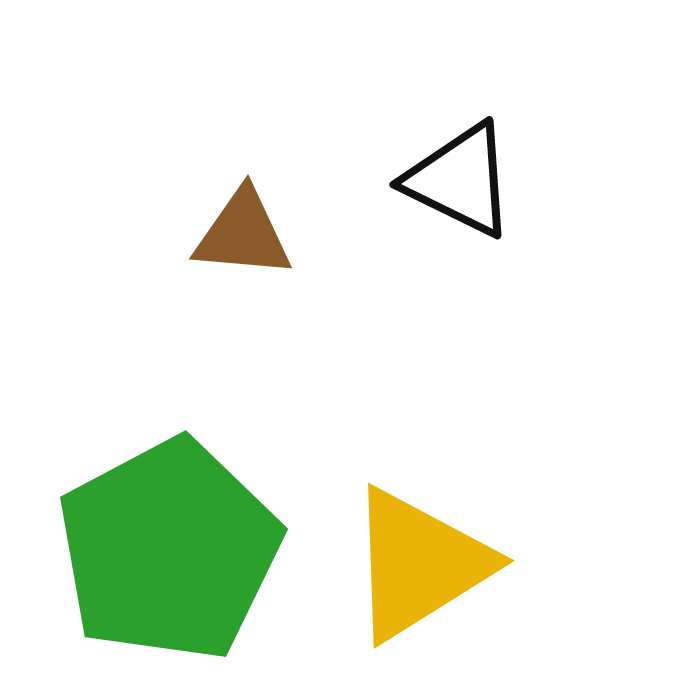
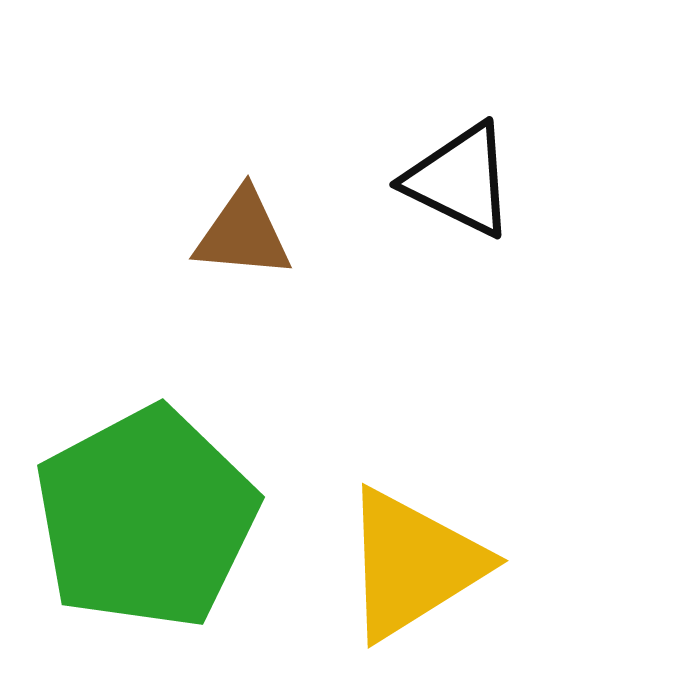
green pentagon: moved 23 px left, 32 px up
yellow triangle: moved 6 px left
